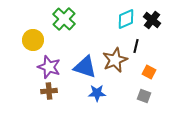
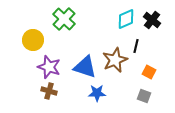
brown cross: rotated 21 degrees clockwise
